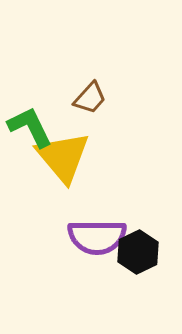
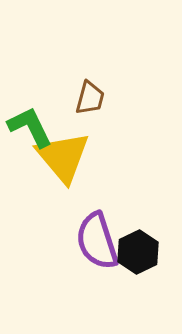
brown trapezoid: rotated 27 degrees counterclockwise
purple semicircle: moved 4 px down; rotated 72 degrees clockwise
